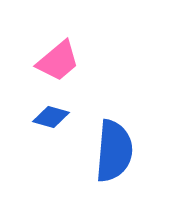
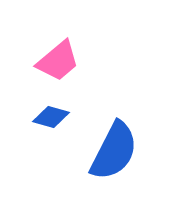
blue semicircle: rotated 22 degrees clockwise
